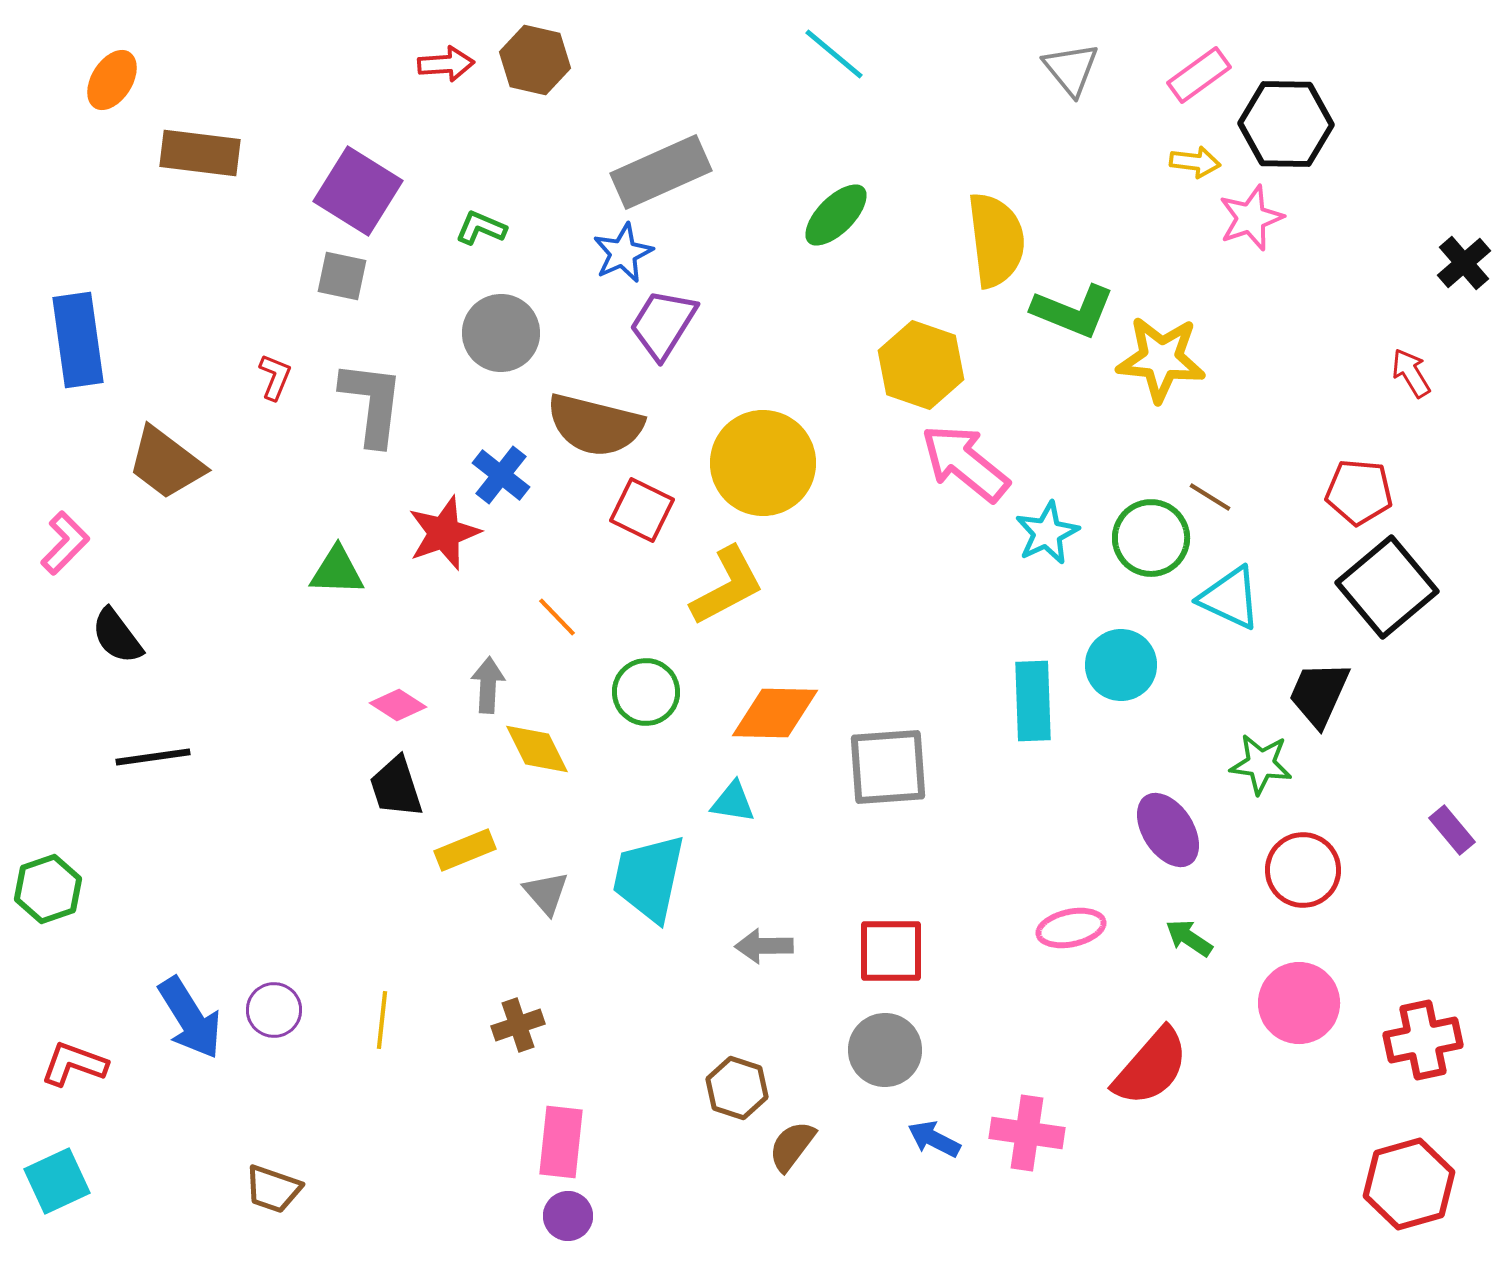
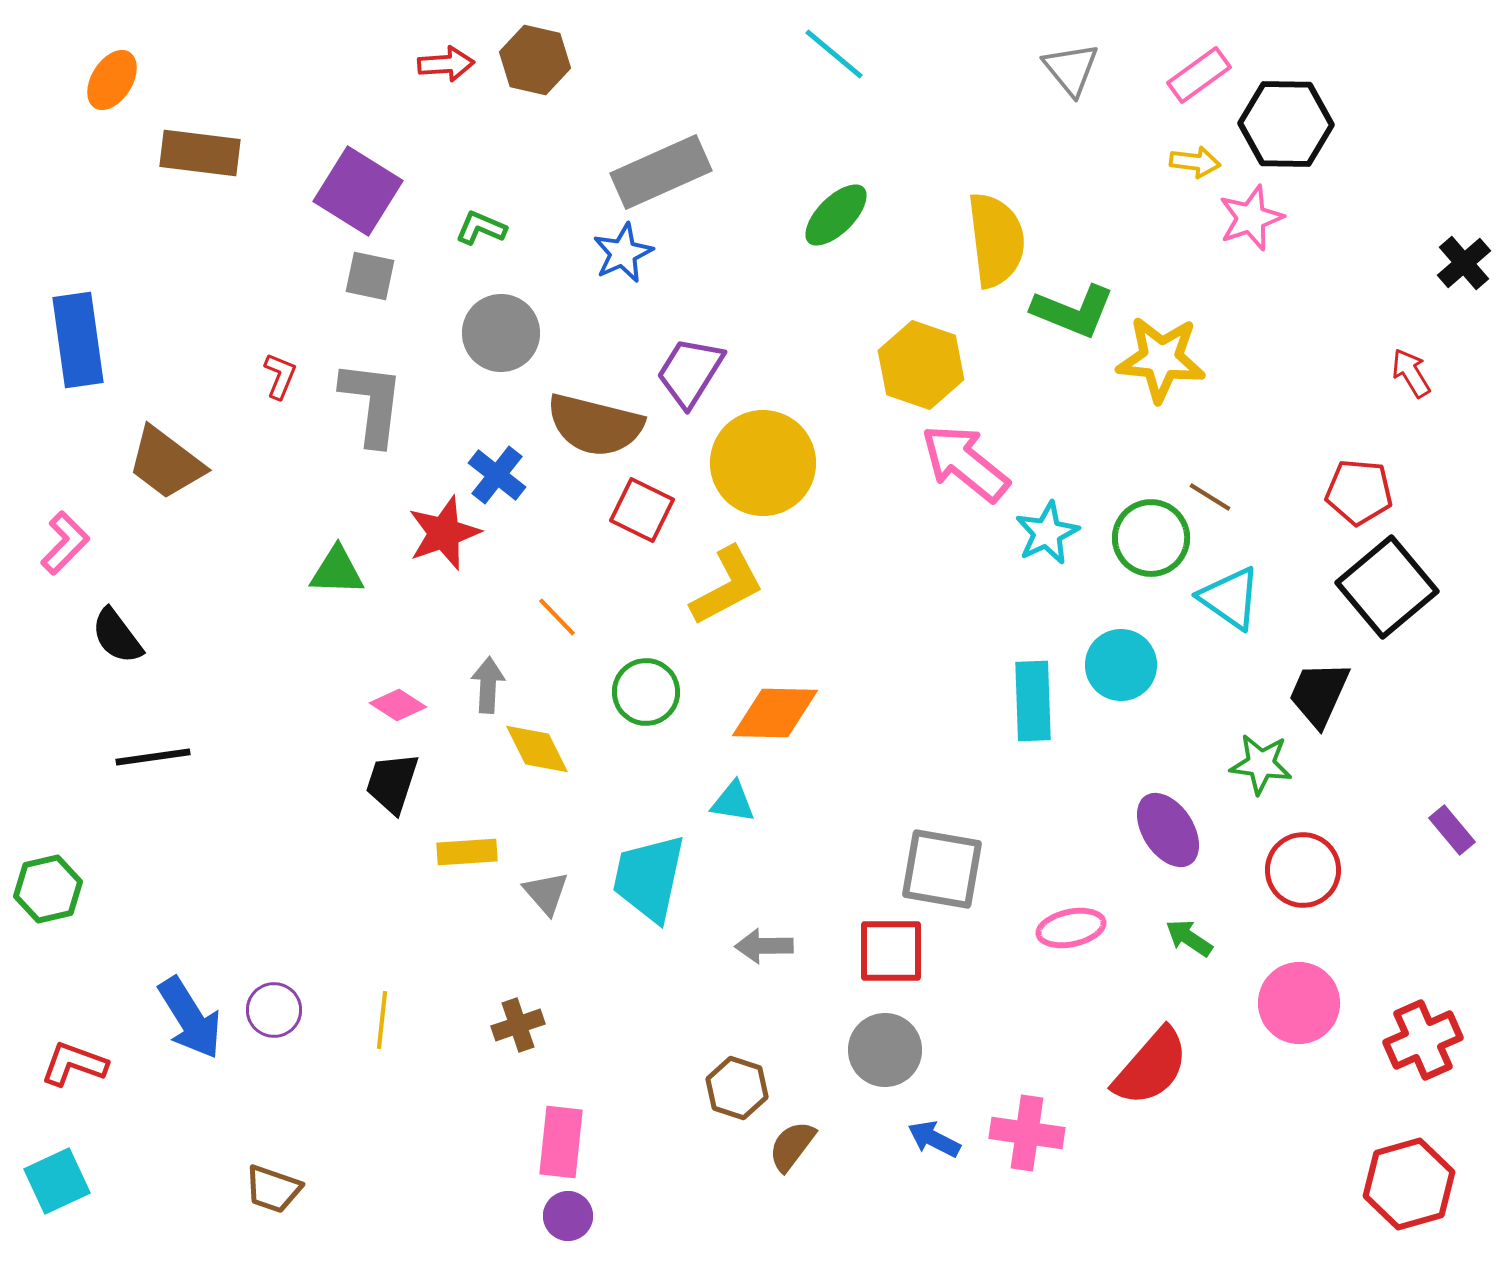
gray square at (342, 276): moved 28 px right
purple trapezoid at (663, 324): moved 27 px right, 48 px down
red L-shape at (275, 377): moved 5 px right, 1 px up
blue cross at (501, 475): moved 4 px left
cyan triangle at (1230, 598): rotated 10 degrees clockwise
gray square at (888, 767): moved 54 px right, 102 px down; rotated 14 degrees clockwise
black trapezoid at (396, 787): moved 4 px left, 4 px up; rotated 36 degrees clockwise
yellow rectangle at (465, 850): moved 2 px right, 2 px down; rotated 18 degrees clockwise
green hexagon at (48, 889): rotated 6 degrees clockwise
red cross at (1423, 1040): rotated 12 degrees counterclockwise
